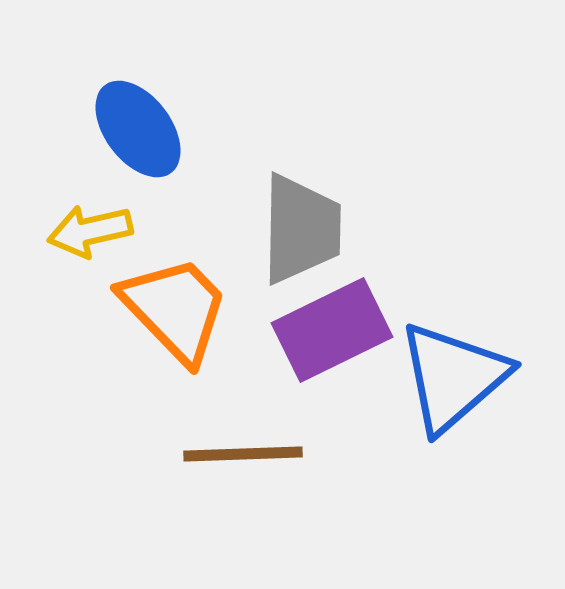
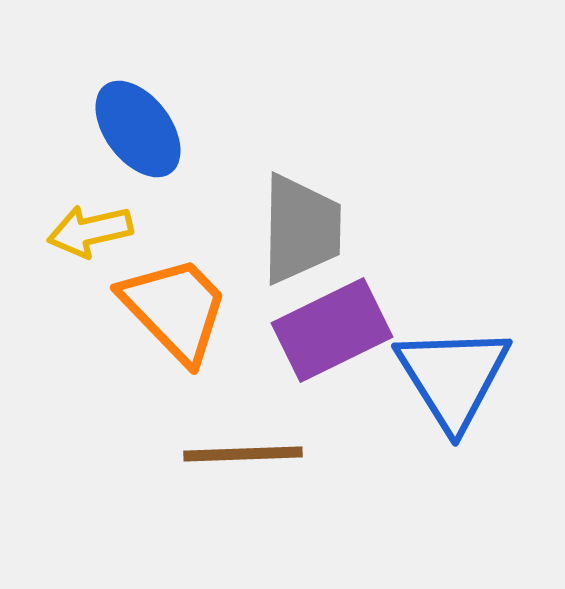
blue triangle: rotated 21 degrees counterclockwise
